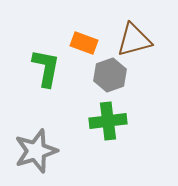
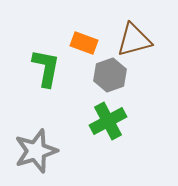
green cross: rotated 21 degrees counterclockwise
